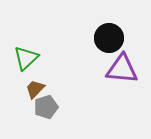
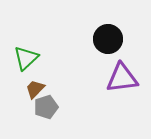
black circle: moved 1 px left, 1 px down
purple triangle: moved 9 px down; rotated 12 degrees counterclockwise
